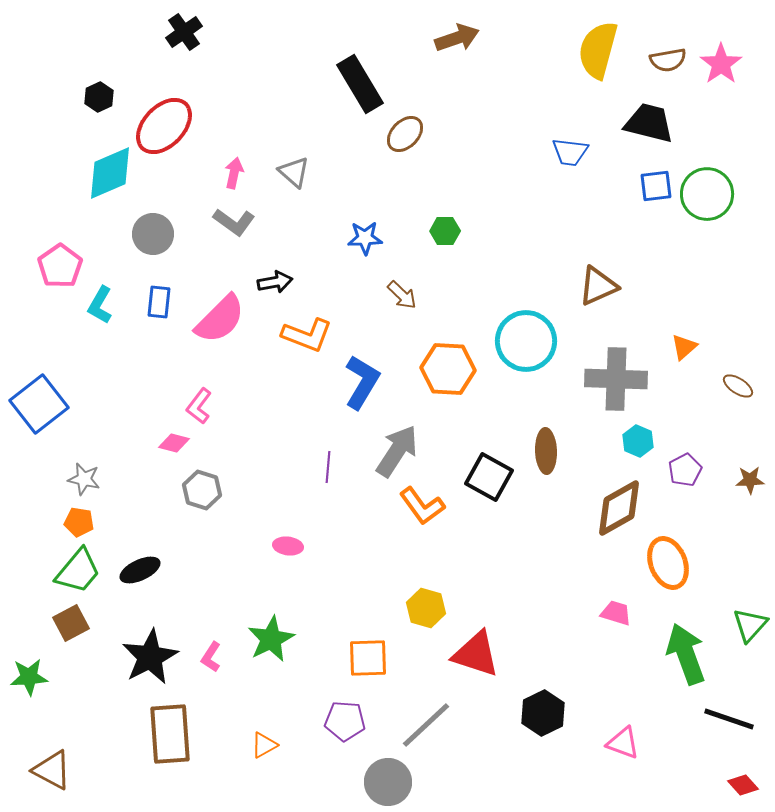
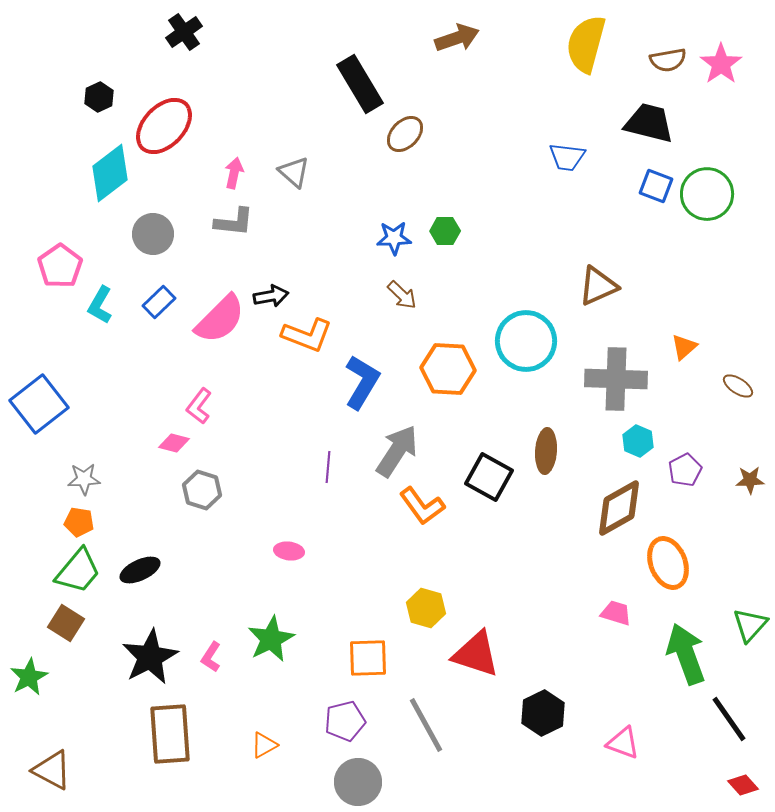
yellow semicircle at (598, 50): moved 12 px left, 6 px up
blue trapezoid at (570, 152): moved 3 px left, 5 px down
cyan diamond at (110, 173): rotated 14 degrees counterclockwise
blue square at (656, 186): rotated 28 degrees clockwise
gray L-shape at (234, 222): rotated 30 degrees counterclockwise
blue star at (365, 238): moved 29 px right
black arrow at (275, 282): moved 4 px left, 14 px down
blue rectangle at (159, 302): rotated 40 degrees clockwise
brown ellipse at (546, 451): rotated 6 degrees clockwise
gray star at (84, 479): rotated 16 degrees counterclockwise
pink ellipse at (288, 546): moved 1 px right, 5 px down
brown square at (71, 623): moved 5 px left; rotated 30 degrees counterclockwise
green star at (29, 677): rotated 24 degrees counterclockwise
black line at (729, 719): rotated 36 degrees clockwise
purple pentagon at (345, 721): rotated 18 degrees counterclockwise
gray line at (426, 725): rotated 76 degrees counterclockwise
gray circle at (388, 782): moved 30 px left
